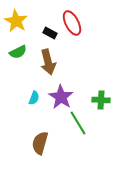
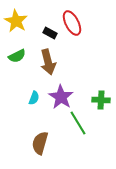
green semicircle: moved 1 px left, 4 px down
